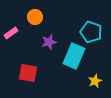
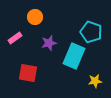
pink rectangle: moved 4 px right, 5 px down
purple star: moved 1 px down
yellow star: rotated 16 degrees clockwise
